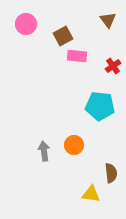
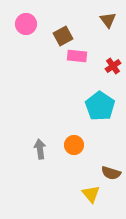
cyan pentagon: rotated 28 degrees clockwise
gray arrow: moved 4 px left, 2 px up
brown semicircle: rotated 114 degrees clockwise
yellow triangle: rotated 42 degrees clockwise
